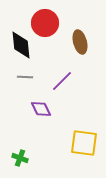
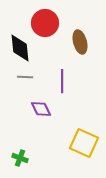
black diamond: moved 1 px left, 3 px down
purple line: rotated 45 degrees counterclockwise
yellow square: rotated 16 degrees clockwise
